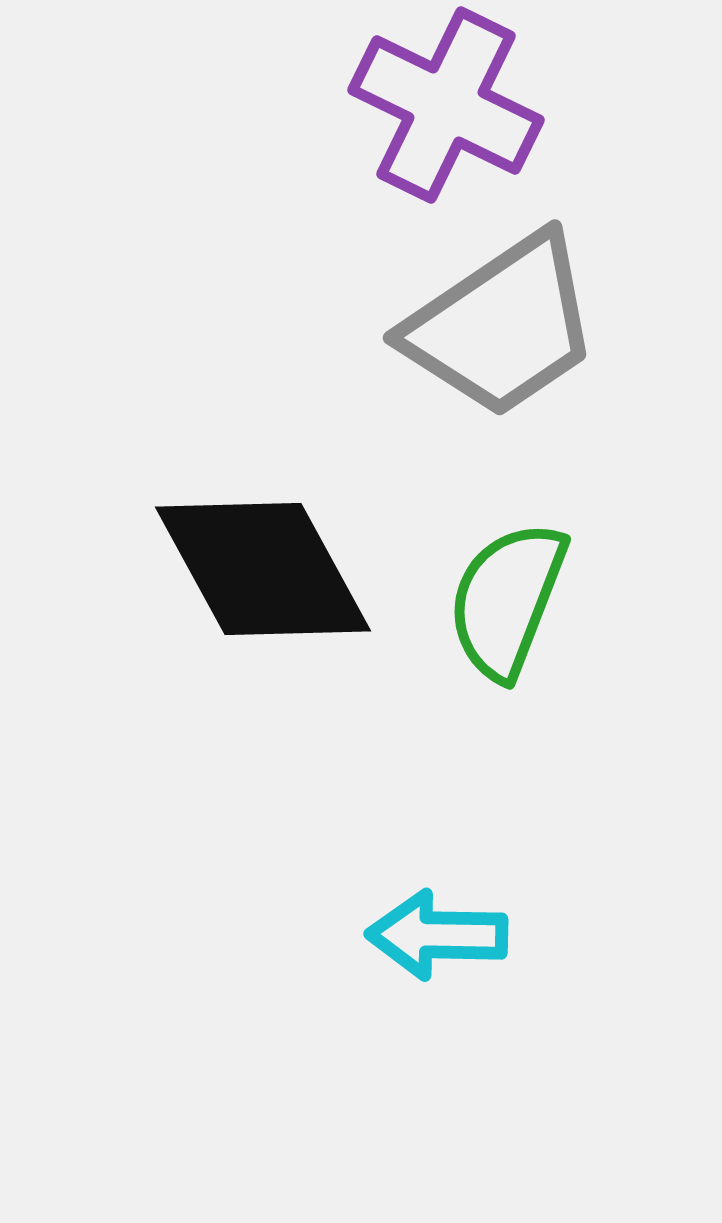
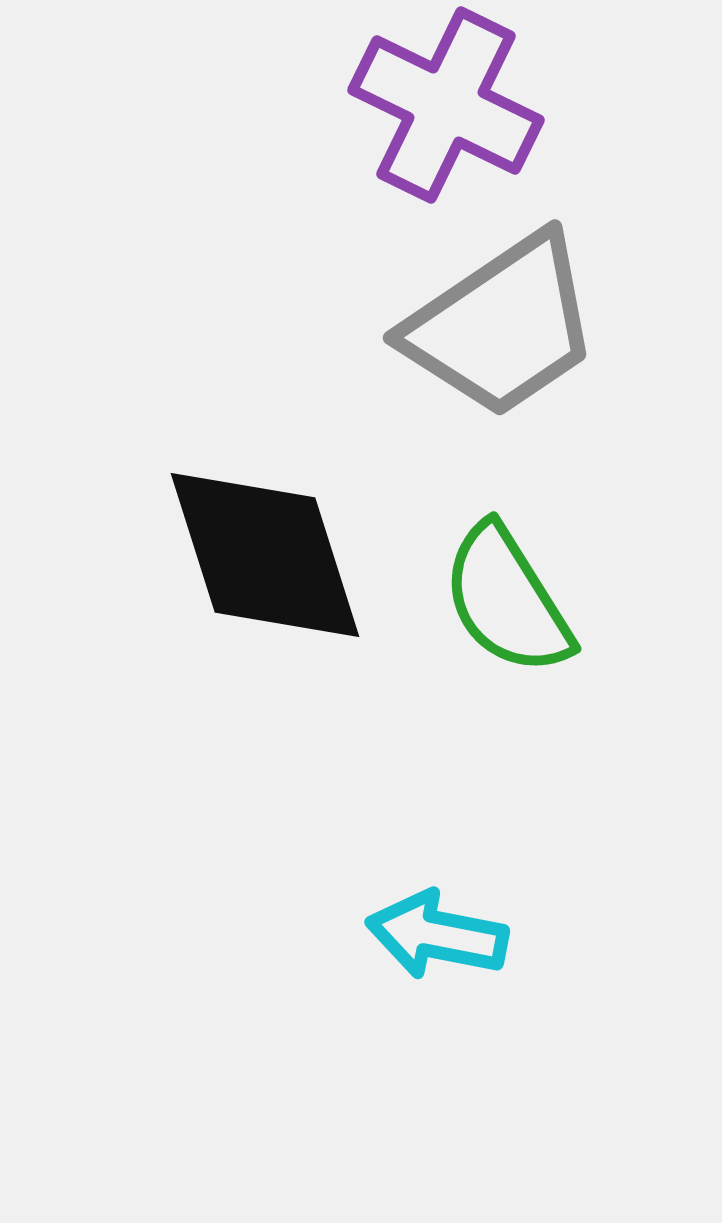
black diamond: moved 2 px right, 14 px up; rotated 11 degrees clockwise
green semicircle: rotated 53 degrees counterclockwise
cyan arrow: rotated 10 degrees clockwise
